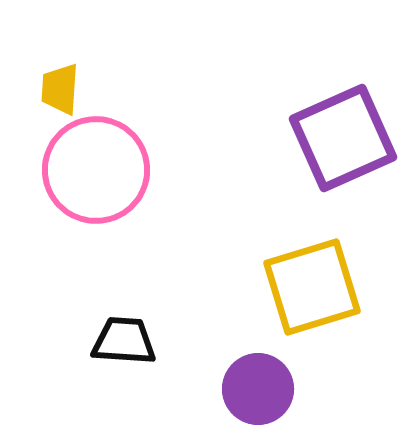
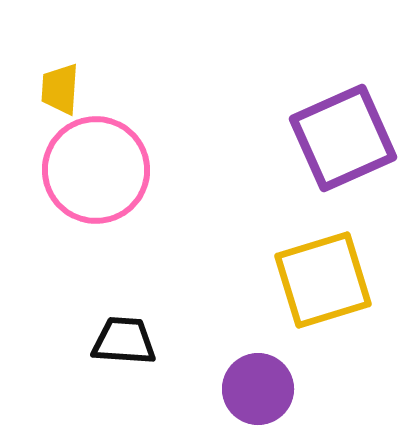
yellow square: moved 11 px right, 7 px up
